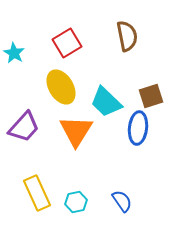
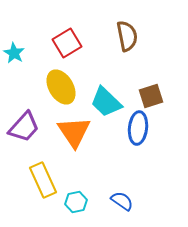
orange triangle: moved 2 px left, 1 px down; rotated 6 degrees counterclockwise
yellow rectangle: moved 6 px right, 13 px up
blue semicircle: rotated 20 degrees counterclockwise
